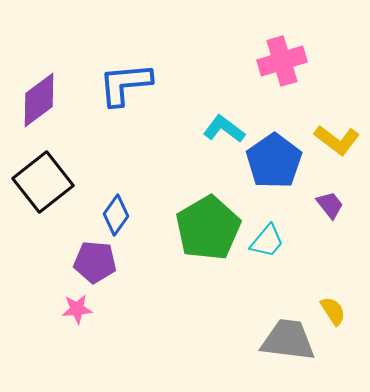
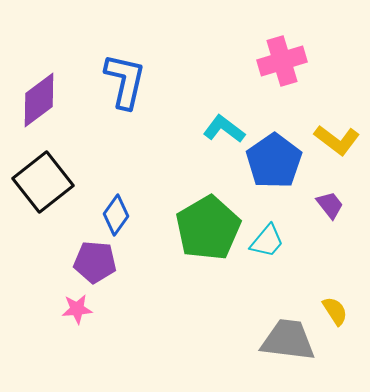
blue L-shape: moved 3 px up; rotated 108 degrees clockwise
yellow semicircle: moved 2 px right
